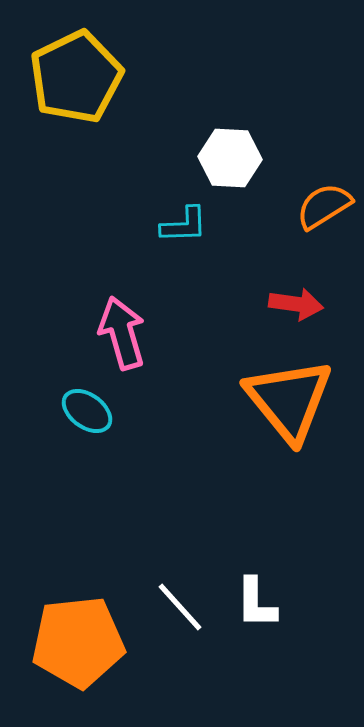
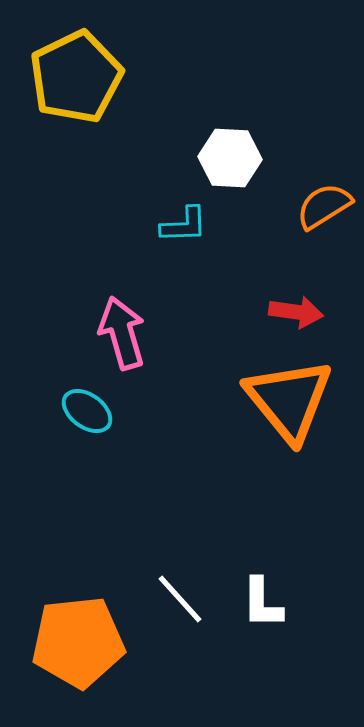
red arrow: moved 8 px down
white L-shape: moved 6 px right
white line: moved 8 px up
